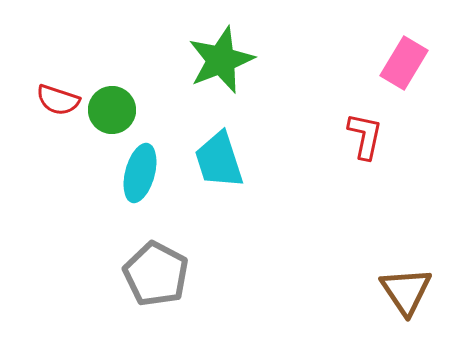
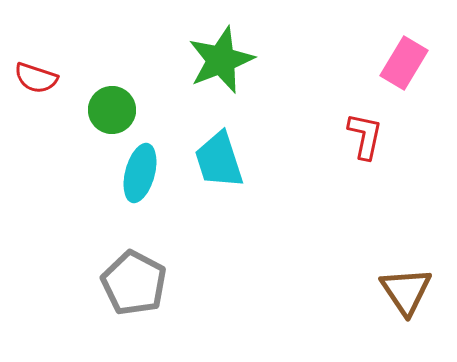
red semicircle: moved 22 px left, 22 px up
gray pentagon: moved 22 px left, 9 px down
